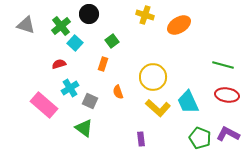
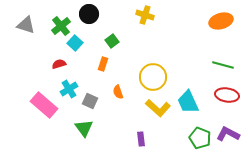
orange ellipse: moved 42 px right, 4 px up; rotated 15 degrees clockwise
cyan cross: moved 1 px left, 1 px down
green triangle: rotated 18 degrees clockwise
